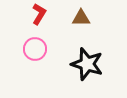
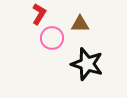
brown triangle: moved 1 px left, 6 px down
pink circle: moved 17 px right, 11 px up
